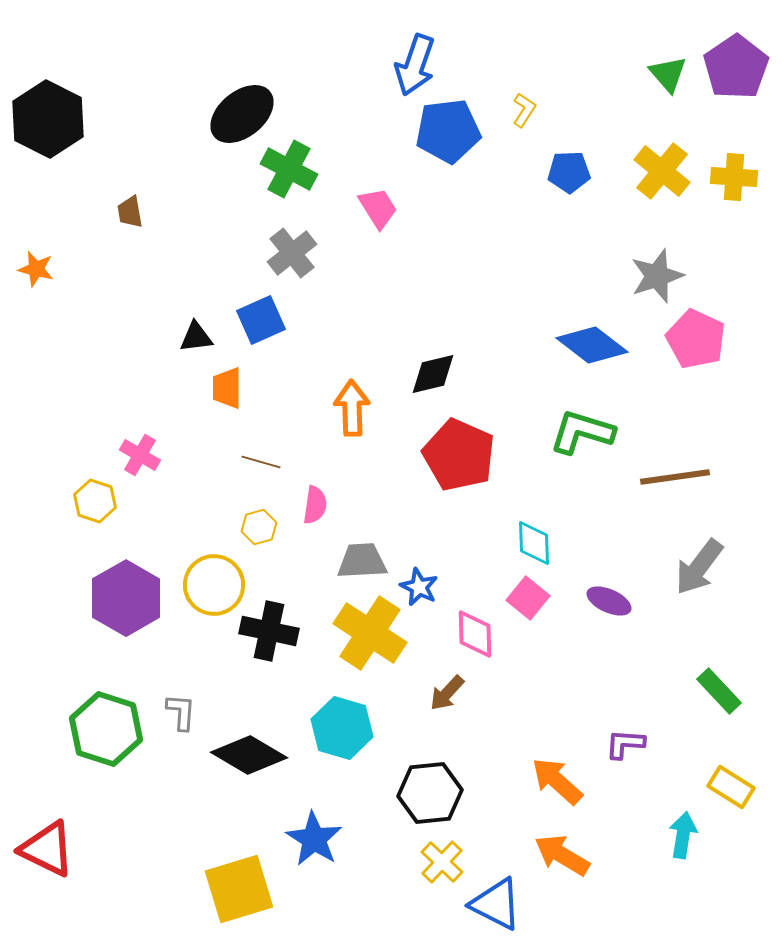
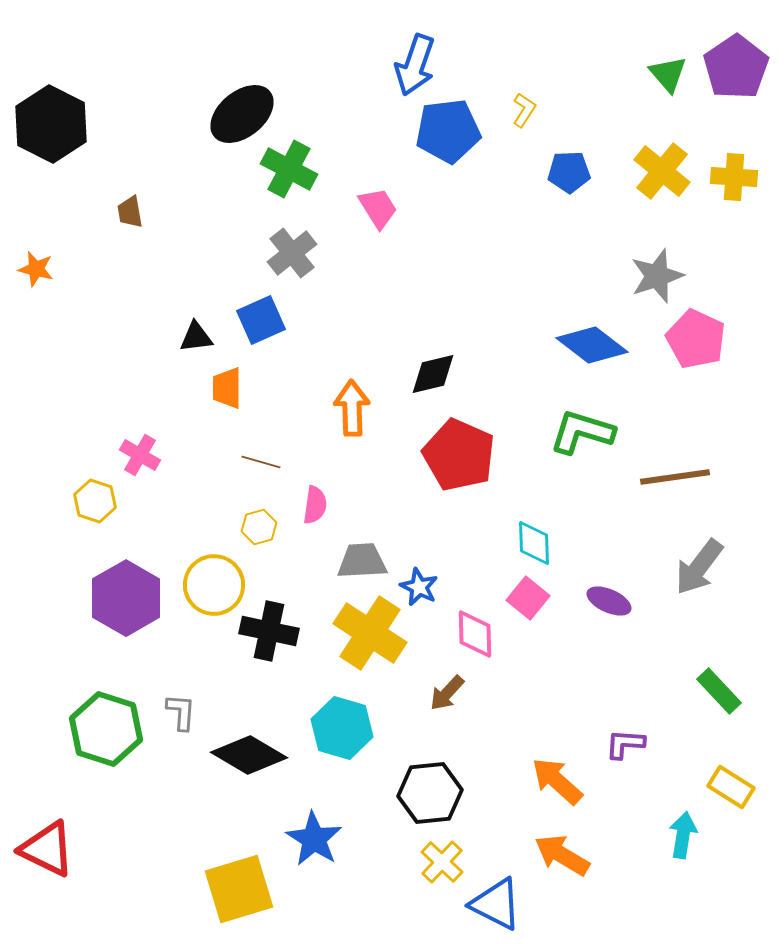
black hexagon at (48, 119): moved 3 px right, 5 px down
